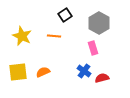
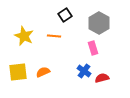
yellow star: moved 2 px right
